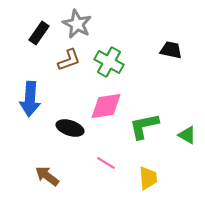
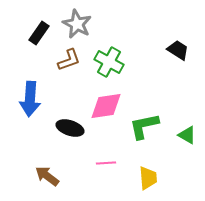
black trapezoid: moved 7 px right; rotated 20 degrees clockwise
pink line: rotated 36 degrees counterclockwise
